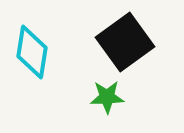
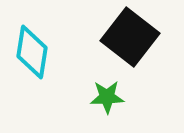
black square: moved 5 px right, 5 px up; rotated 16 degrees counterclockwise
